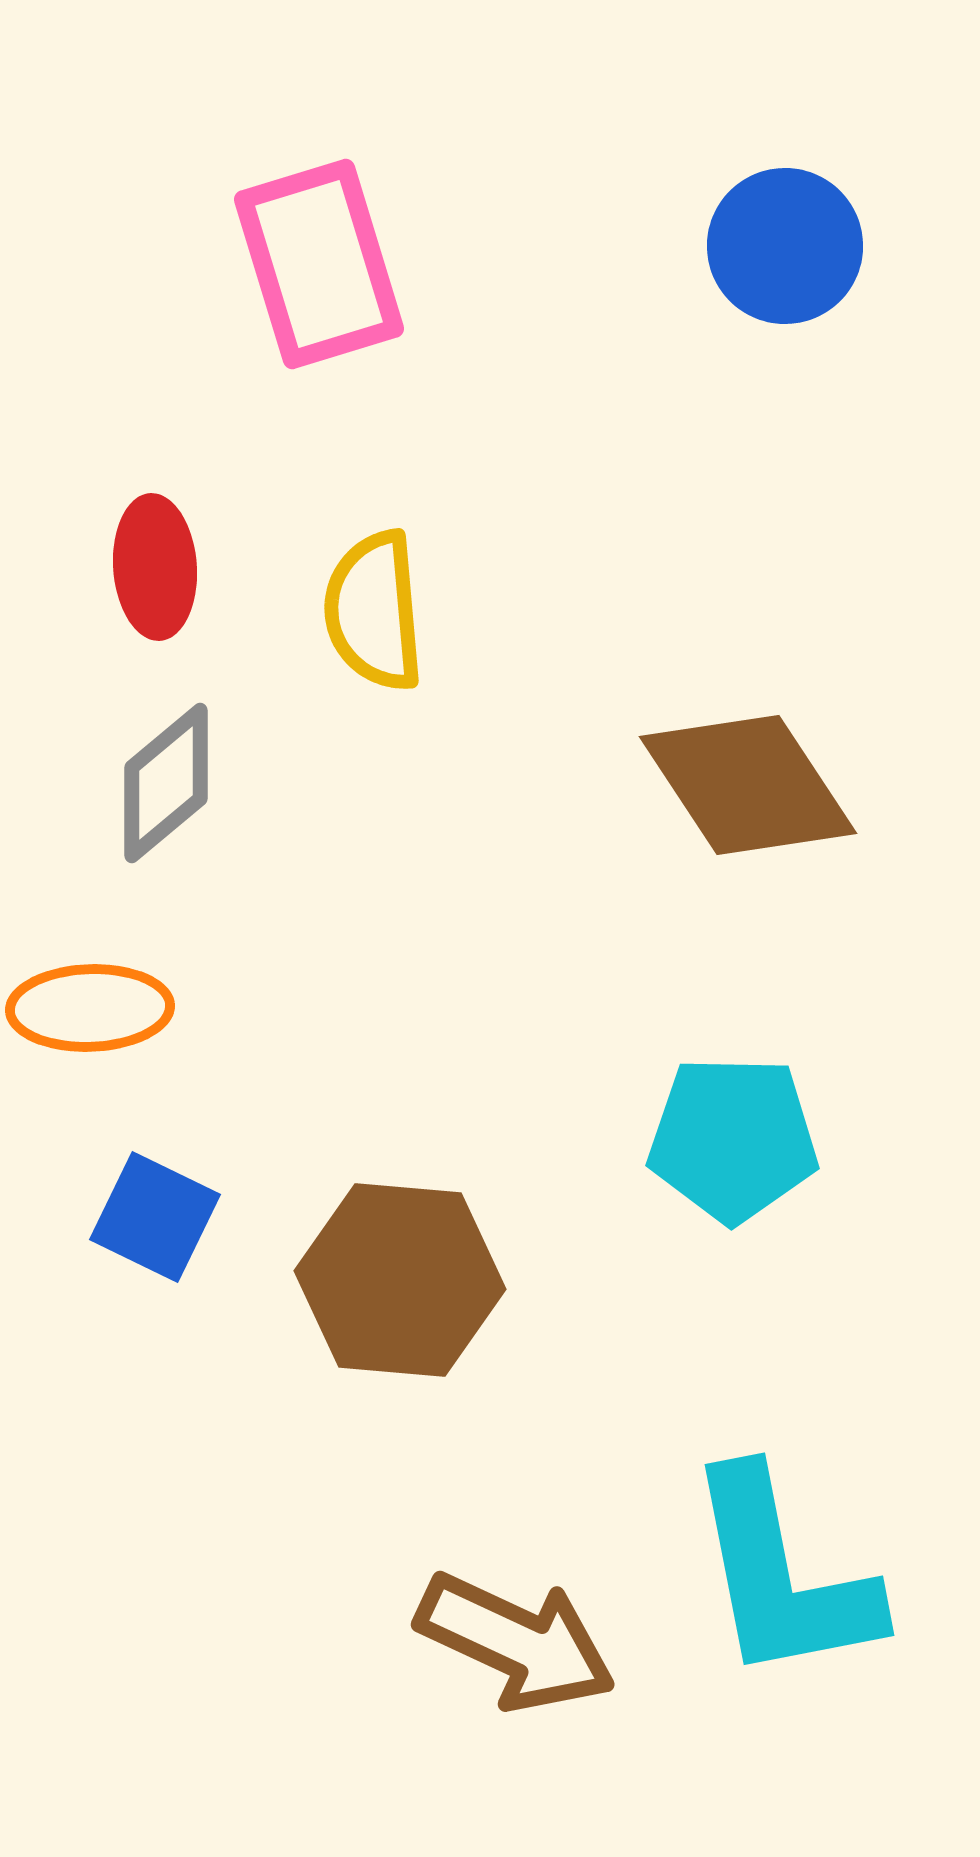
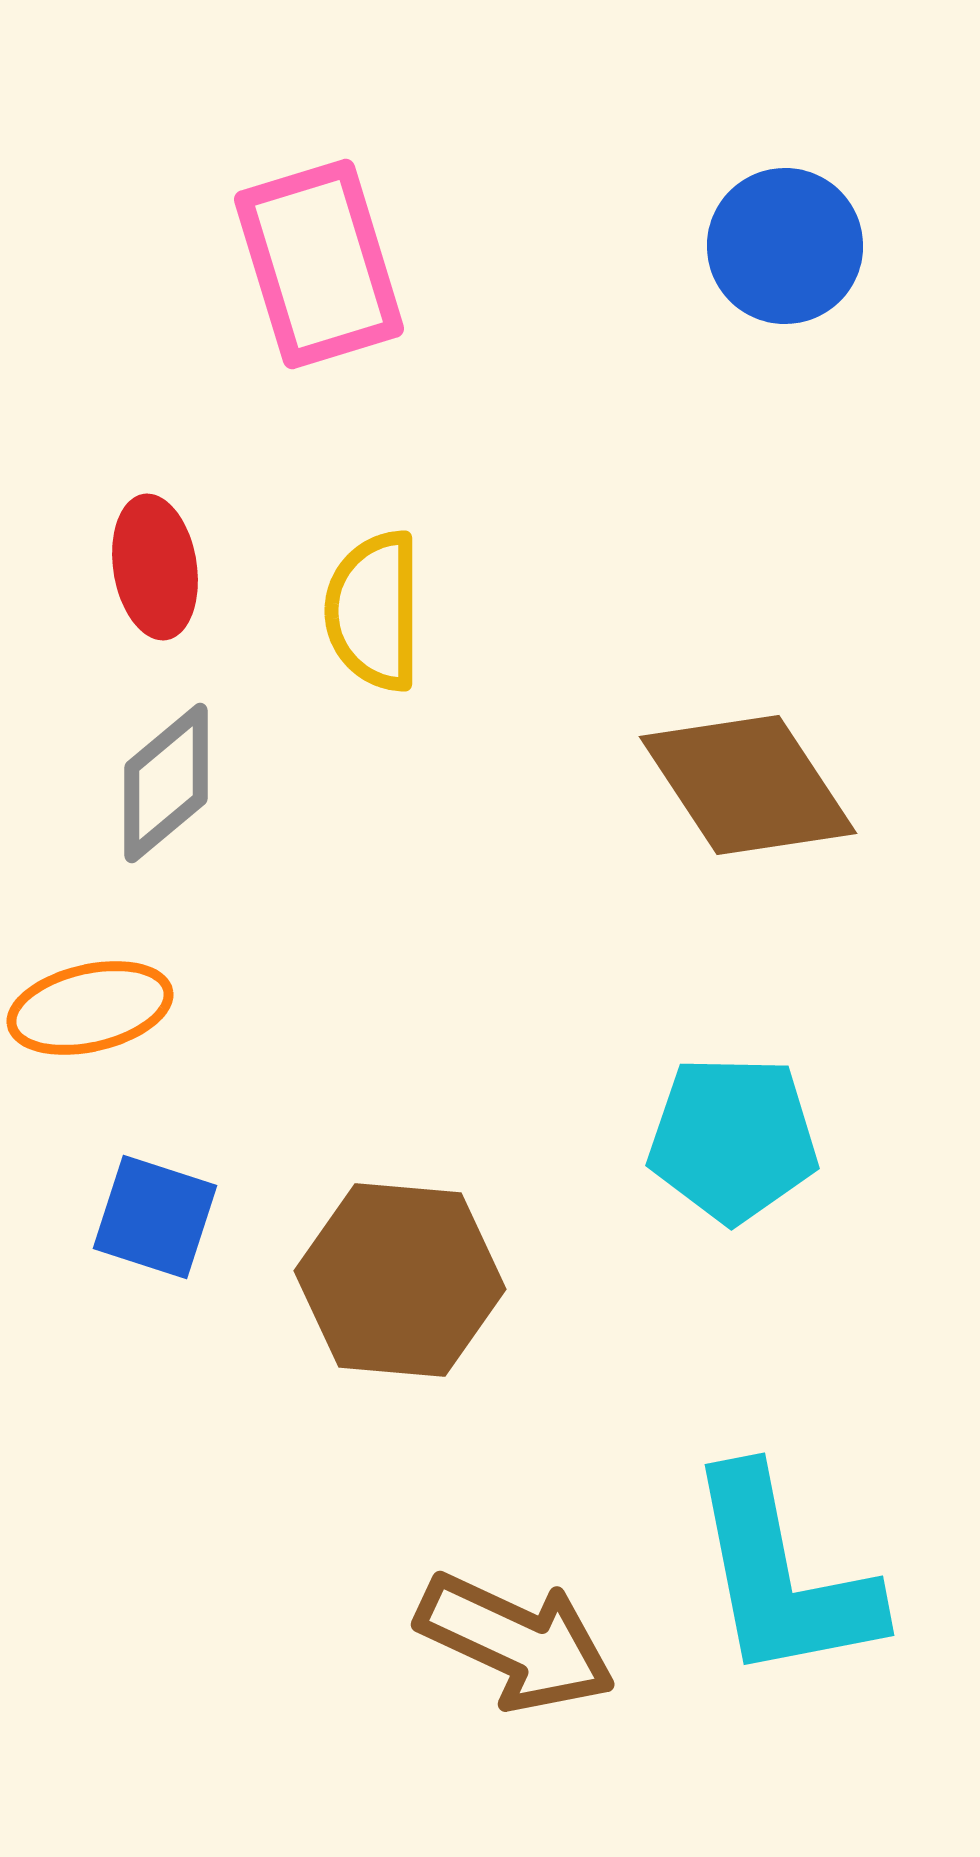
red ellipse: rotated 5 degrees counterclockwise
yellow semicircle: rotated 5 degrees clockwise
orange ellipse: rotated 11 degrees counterclockwise
blue square: rotated 8 degrees counterclockwise
